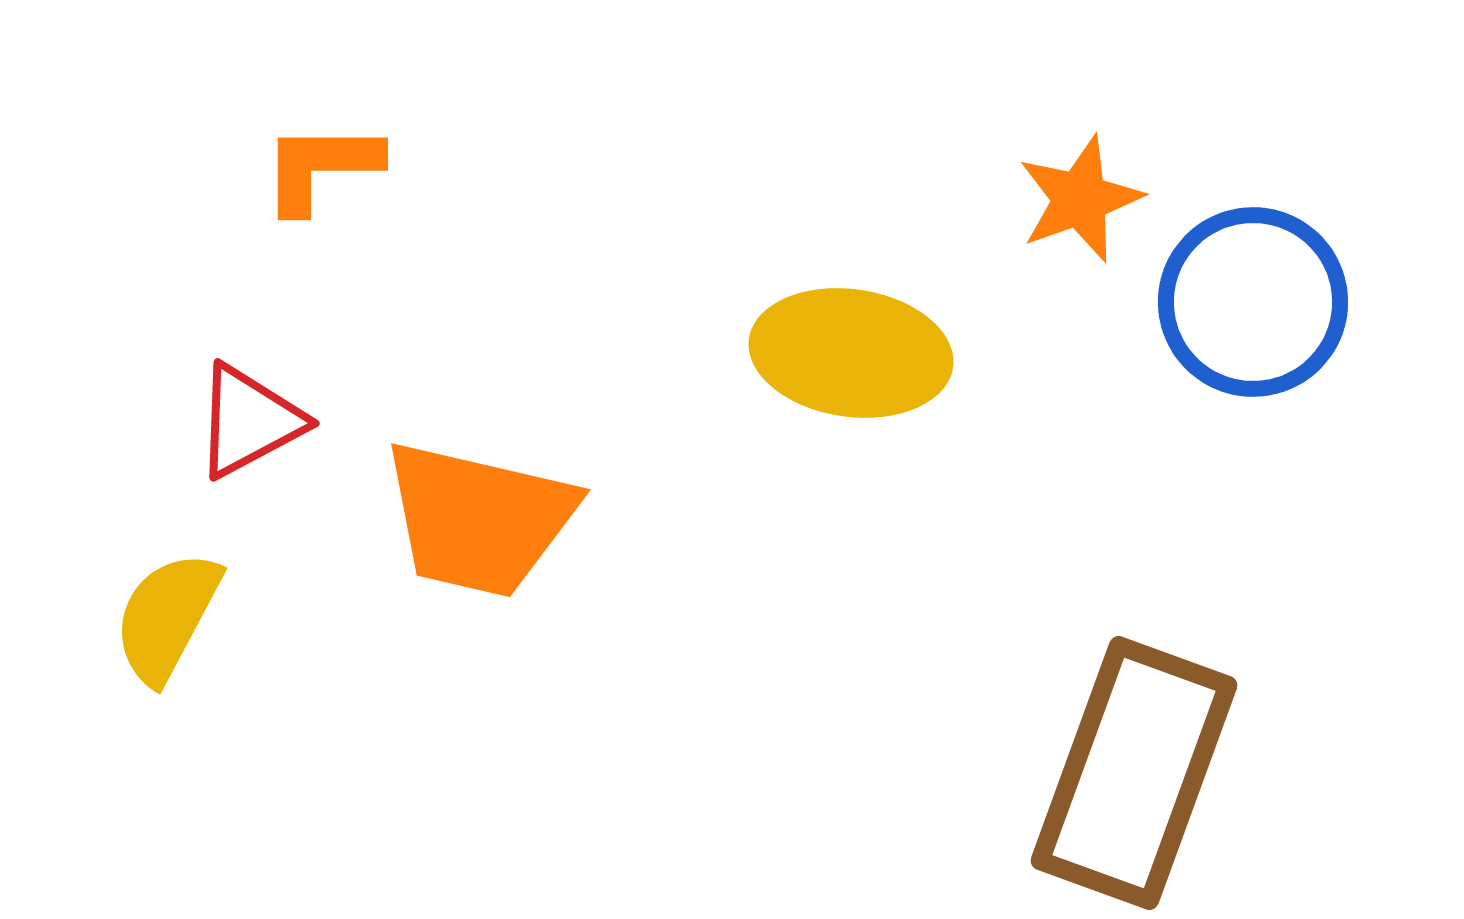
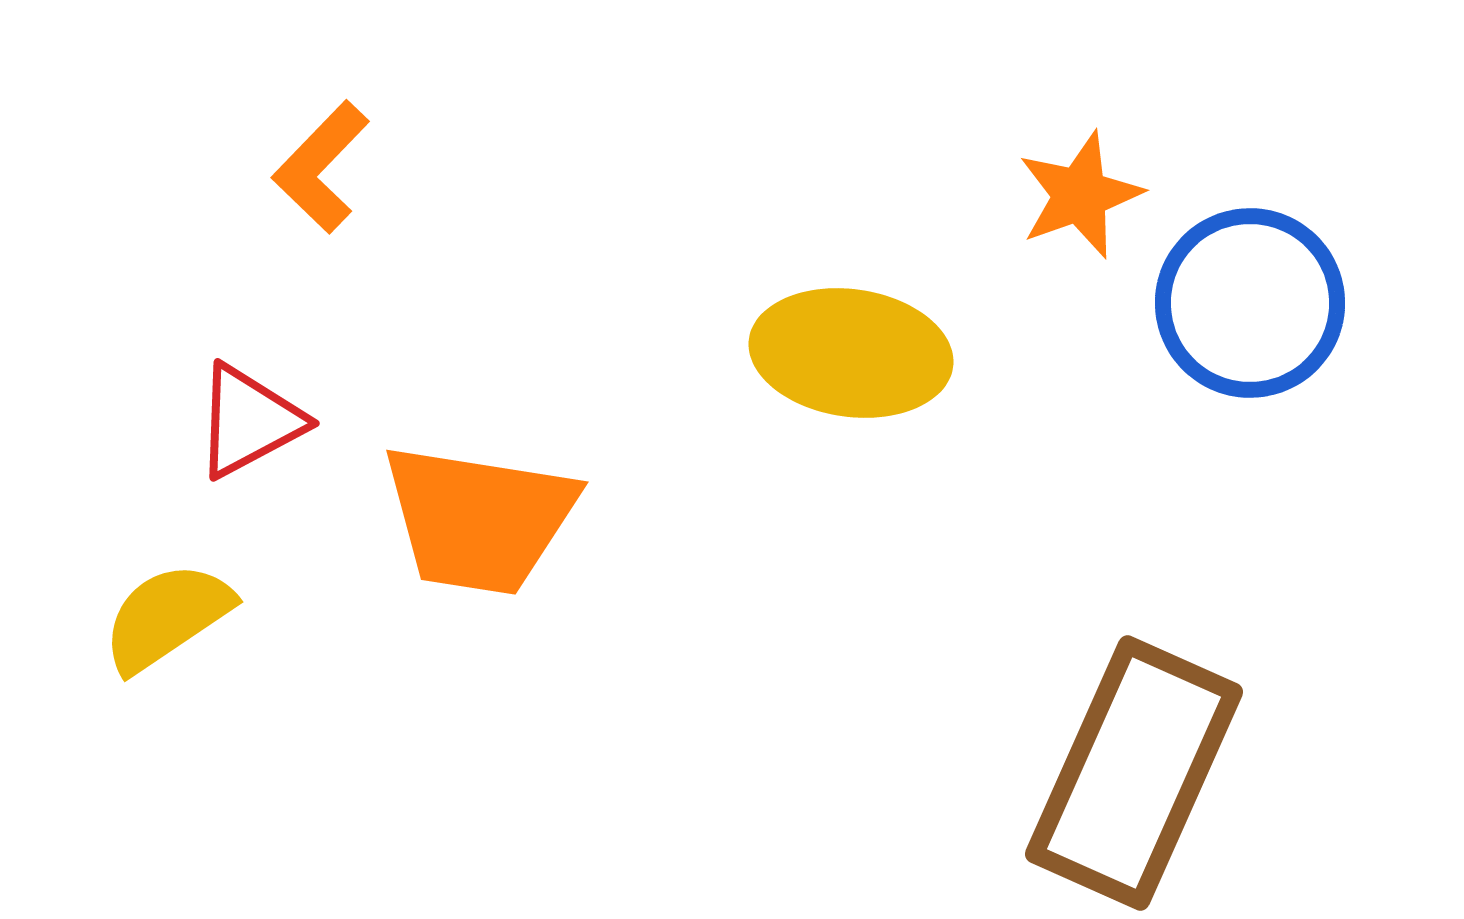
orange L-shape: rotated 46 degrees counterclockwise
orange star: moved 4 px up
blue circle: moved 3 px left, 1 px down
orange trapezoid: rotated 4 degrees counterclockwise
yellow semicircle: rotated 28 degrees clockwise
brown rectangle: rotated 4 degrees clockwise
